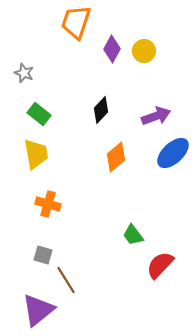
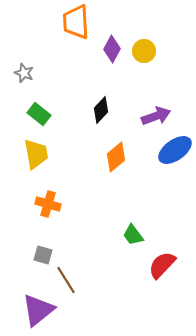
orange trapezoid: rotated 21 degrees counterclockwise
blue ellipse: moved 2 px right, 3 px up; rotated 8 degrees clockwise
red semicircle: moved 2 px right
